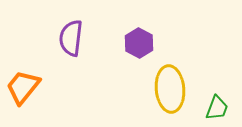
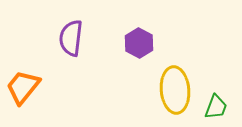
yellow ellipse: moved 5 px right, 1 px down
green trapezoid: moved 1 px left, 1 px up
